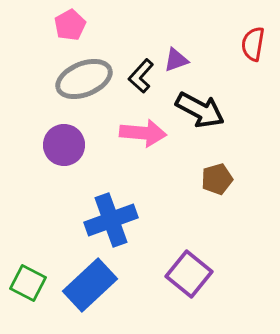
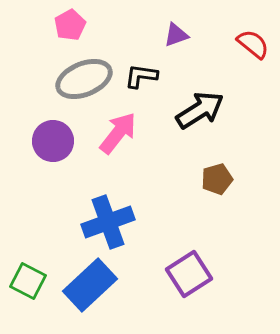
red semicircle: rotated 120 degrees clockwise
purple triangle: moved 25 px up
black L-shape: rotated 56 degrees clockwise
black arrow: rotated 60 degrees counterclockwise
pink arrow: moved 25 px left; rotated 57 degrees counterclockwise
purple circle: moved 11 px left, 4 px up
blue cross: moved 3 px left, 2 px down
purple square: rotated 18 degrees clockwise
green square: moved 2 px up
